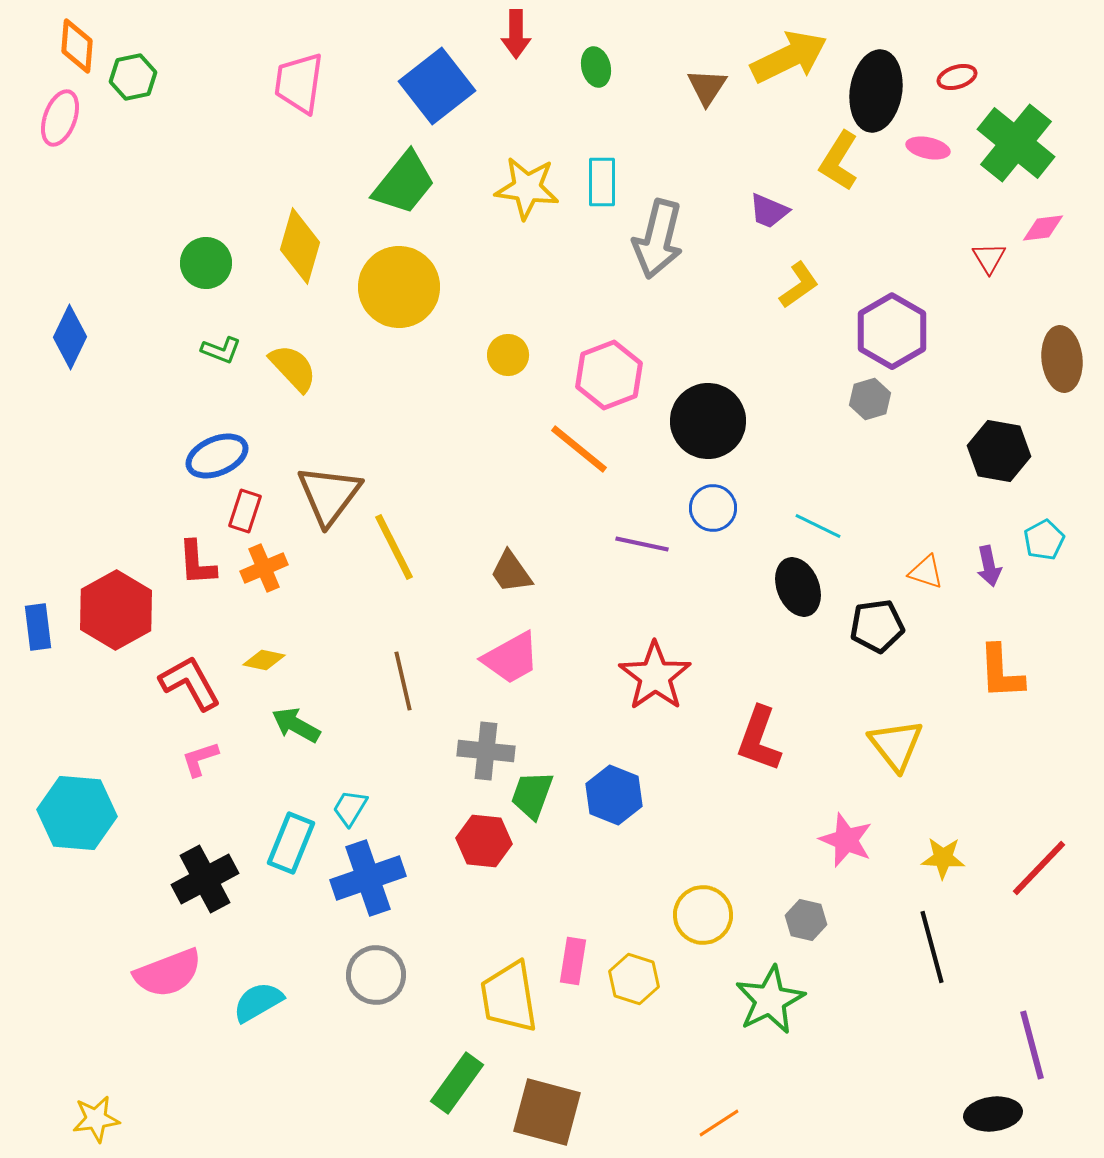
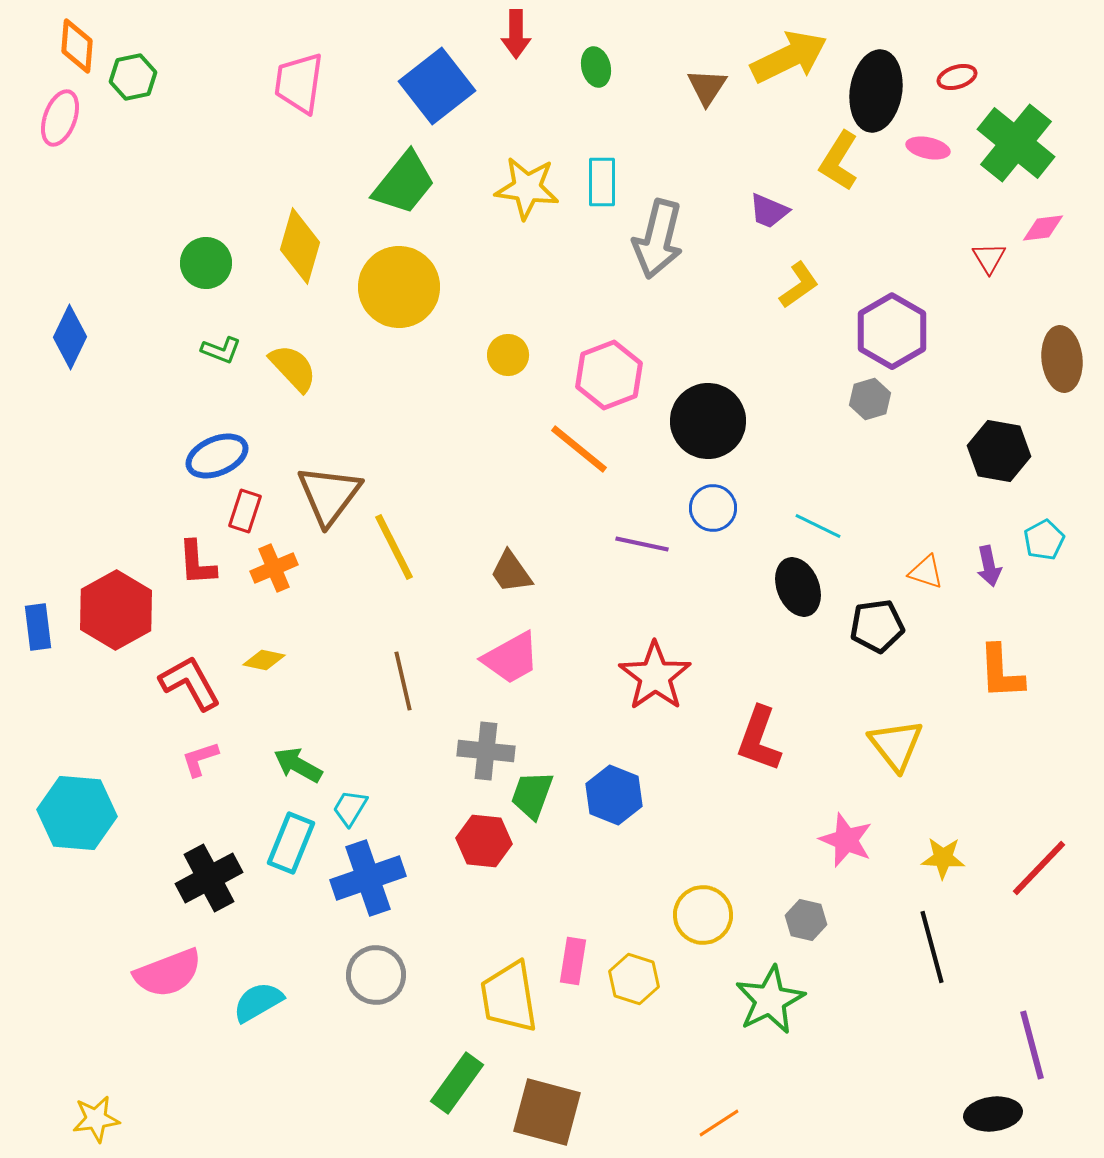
orange cross at (264, 568): moved 10 px right
green arrow at (296, 725): moved 2 px right, 40 px down
black cross at (205, 879): moved 4 px right, 1 px up
